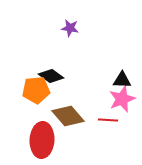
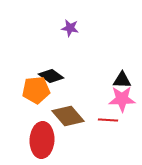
pink star: rotated 20 degrees clockwise
